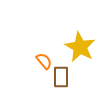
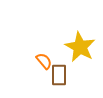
brown rectangle: moved 2 px left, 2 px up
